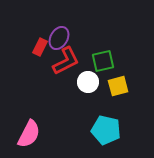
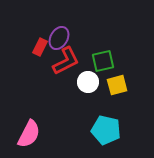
yellow square: moved 1 px left, 1 px up
